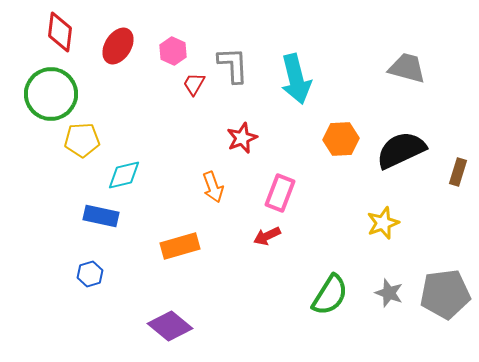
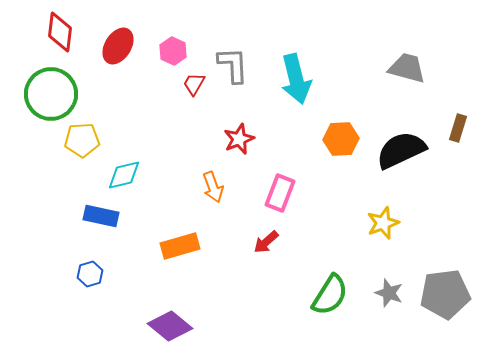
red star: moved 3 px left, 1 px down
brown rectangle: moved 44 px up
red arrow: moved 1 px left, 6 px down; rotated 16 degrees counterclockwise
